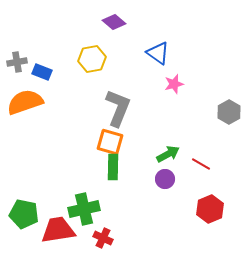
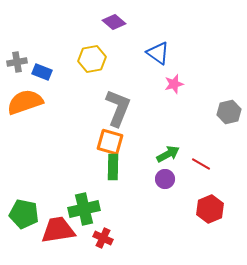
gray hexagon: rotated 15 degrees clockwise
